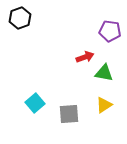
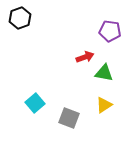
gray square: moved 4 px down; rotated 25 degrees clockwise
